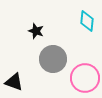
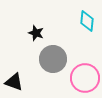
black star: moved 2 px down
